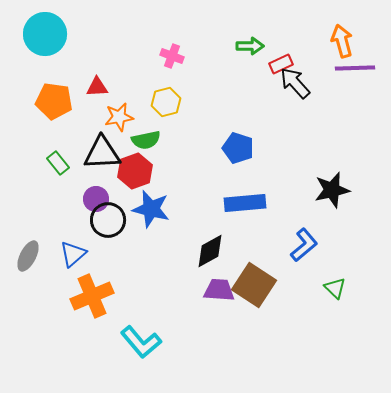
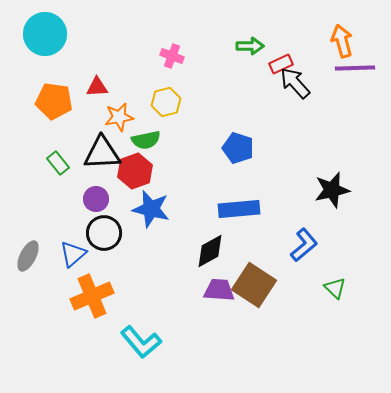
blue rectangle: moved 6 px left, 6 px down
black circle: moved 4 px left, 13 px down
